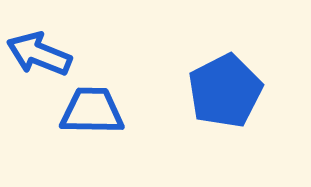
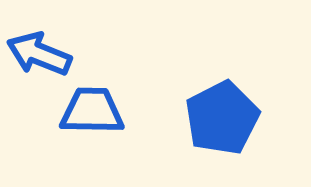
blue pentagon: moved 3 px left, 27 px down
